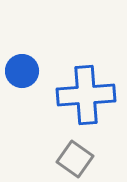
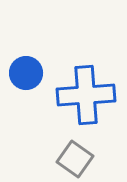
blue circle: moved 4 px right, 2 px down
